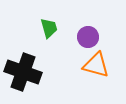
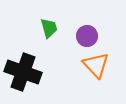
purple circle: moved 1 px left, 1 px up
orange triangle: rotated 32 degrees clockwise
